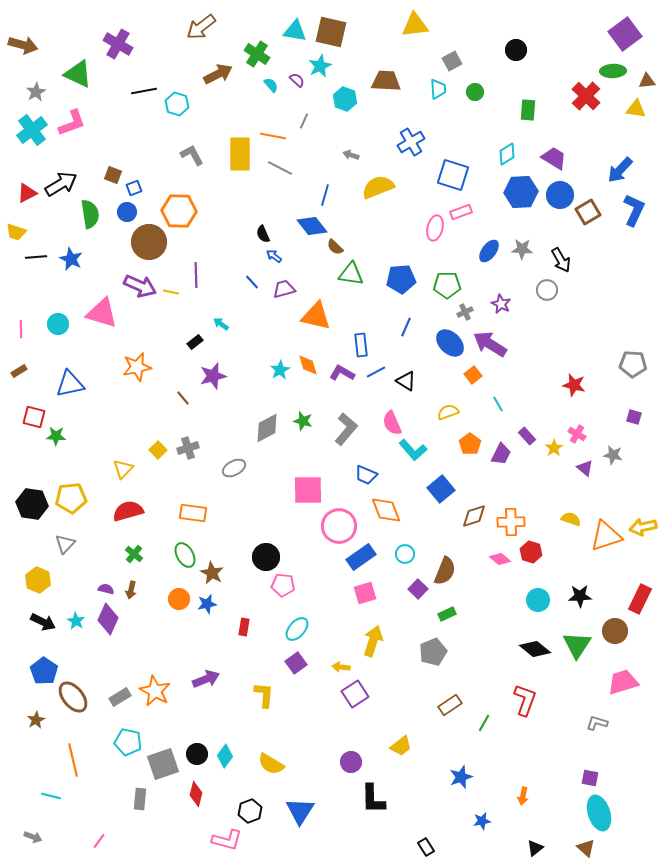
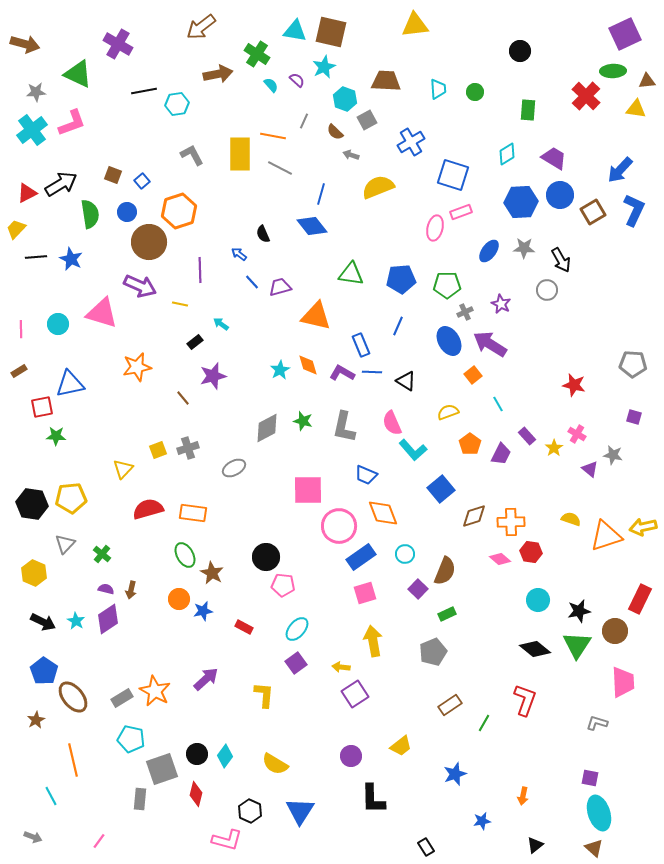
purple square at (625, 34): rotated 12 degrees clockwise
brown arrow at (23, 45): moved 2 px right, 1 px up
black circle at (516, 50): moved 4 px right, 1 px down
gray square at (452, 61): moved 85 px left, 59 px down
cyan star at (320, 66): moved 4 px right, 1 px down
brown arrow at (218, 74): rotated 16 degrees clockwise
gray star at (36, 92): rotated 24 degrees clockwise
cyan hexagon at (177, 104): rotated 25 degrees counterclockwise
blue square at (134, 188): moved 8 px right, 7 px up; rotated 21 degrees counterclockwise
blue hexagon at (521, 192): moved 10 px down
blue line at (325, 195): moved 4 px left, 1 px up
orange hexagon at (179, 211): rotated 20 degrees counterclockwise
brown square at (588, 212): moved 5 px right
yellow trapezoid at (16, 232): moved 3 px up; rotated 115 degrees clockwise
brown semicircle at (335, 247): moved 115 px up
gray star at (522, 249): moved 2 px right, 1 px up
blue arrow at (274, 256): moved 35 px left, 2 px up
purple line at (196, 275): moved 4 px right, 5 px up
purple trapezoid at (284, 289): moved 4 px left, 2 px up
yellow line at (171, 292): moved 9 px right, 12 px down
blue line at (406, 327): moved 8 px left, 1 px up
blue ellipse at (450, 343): moved 1 px left, 2 px up; rotated 16 degrees clockwise
blue rectangle at (361, 345): rotated 15 degrees counterclockwise
blue line at (376, 372): moved 4 px left; rotated 30 degrees clockwise
red square at (34, 417): moved 8 px right, 10 px up; rotated 25 degrees counterclockwise
gray L-shape at (346, 429): moved 2 px left, 2 px up; rotated 152 degrees clockwise
yellow square at (158, 450): rotated 24 degrees clockwise
purple triangle at (585, 468): moved 5 px right, 1 px down
orange diamond at (386, 510): moved 3 px left, 3 px down
red semicircle at (128, 511): moved 20 px right, 2 px up
red hexagon at (531, 552): rotated 10 degrees counterclockwise
green cross at (134, 554): moved 32 px left
yellow hexagon at (38, 580): moved 4 px left, 7 px up
black star at (580, 596): moved 1 px left, 15 px down; rotated 10 degrees counterclockwise
blue star at (207, 604): moved 4 px left, 7 px down
purple diamond at (108, 619): rotated 32 degrees clockwise
red rectangle at (244, 627): rotated 72 degrees counterclockwise
yellow arrow at (373, 641): rotated 28 degrees counterclockwise
purple arrow at (206, 679): rotated 20 degrees counterclockwise
pink trapezoid at (623, 682): rotated 104 degrees clockwise
gray rectangle at (120, 697): moved 2 px right, 1 px down
cyan pentagon at (128, 742): moved 3 px right, 3 px up
purple circle at (351, 762): moved 6 px up
gray square at (163, 764): moved 1 px left, 5 px down
yellow semicircle at (271, 764): moved 4 px right
blue star at (461, 777): moved 6 px left, 3 px up
cyan line at (51, 796): rotated 48 degrees clockwise
black hexagon at (250, 811): rotated 15 degrees counterclockwise
black triangle at (535, 848): moved 3 px up
brown triangle at (586, 848): moved 8 px right
